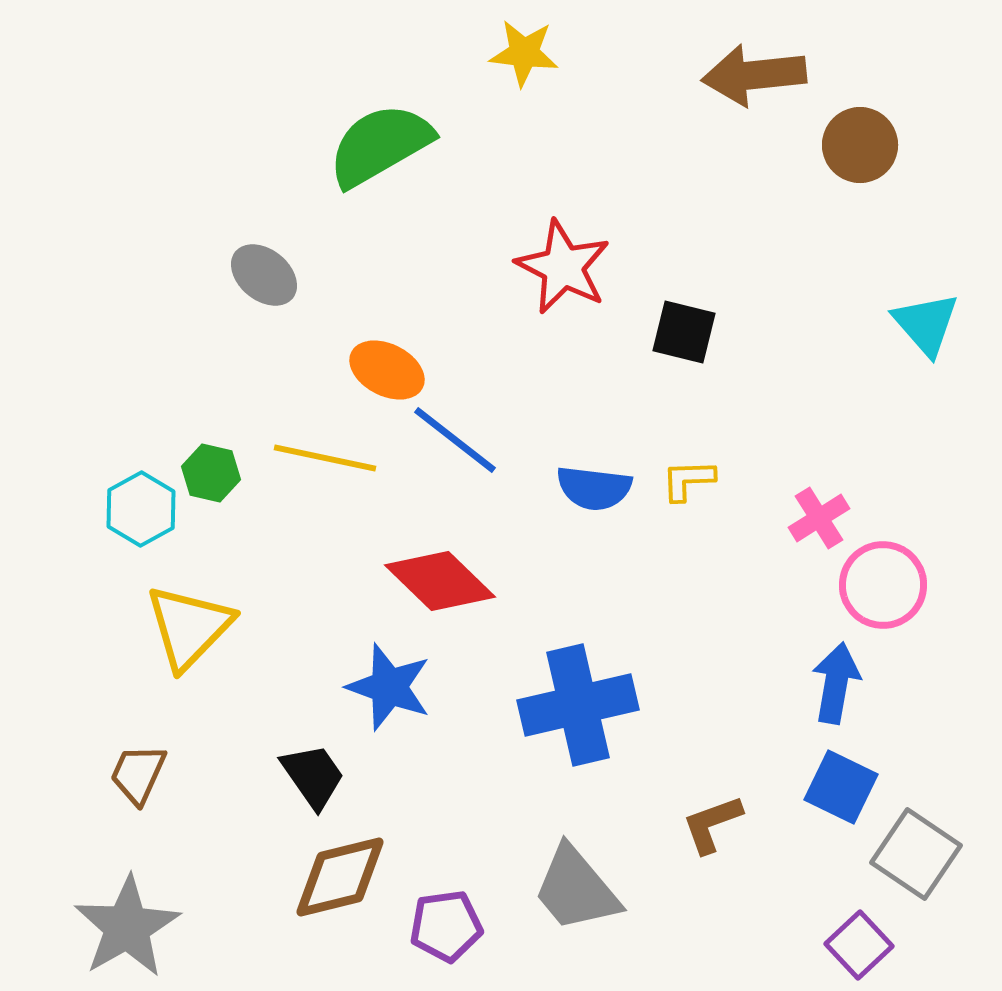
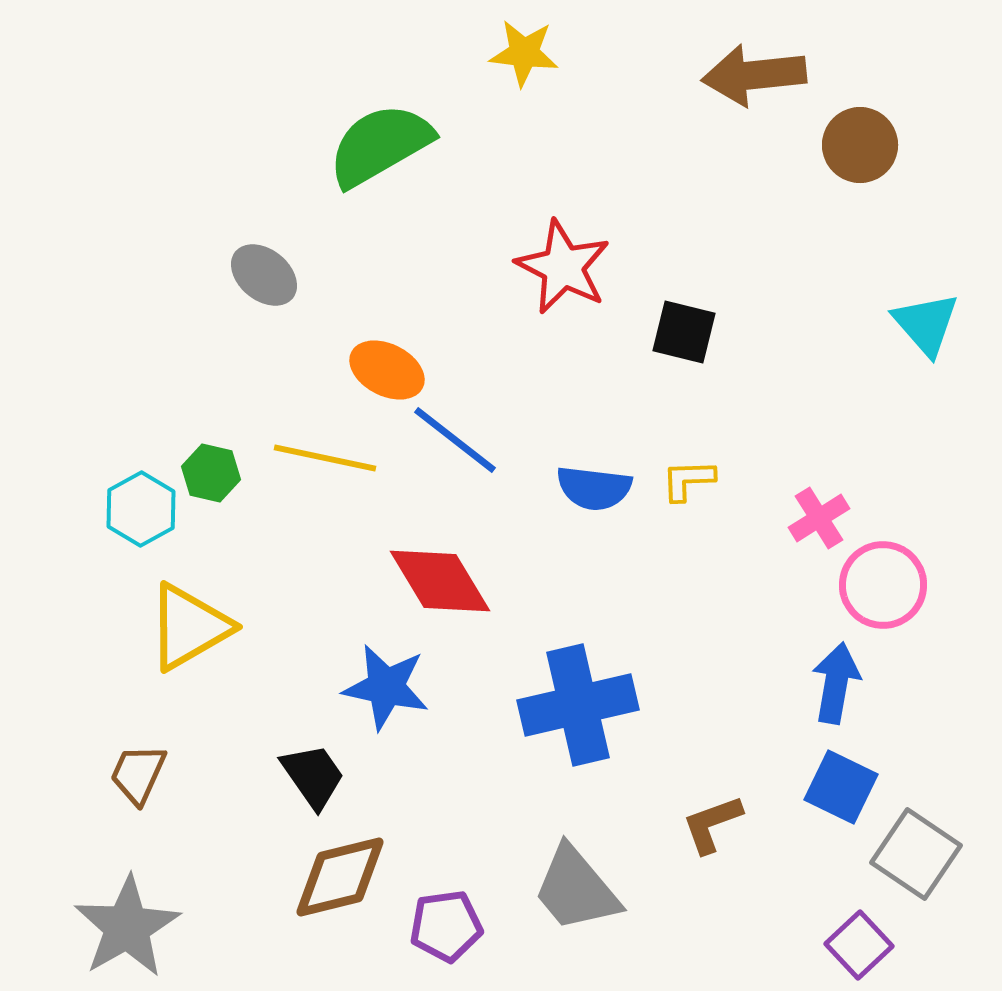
red diamond: rotated 15 degrees clockwise
yellow triangle: rotated 16 degrees clockwise
blue star: moved 3 px left; rotated 8 degrees counterclockwise
